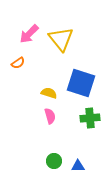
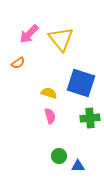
green circle: moved 5 px right, 5 px up
